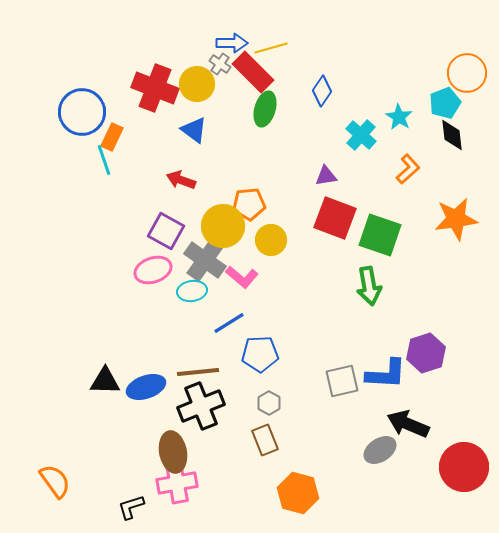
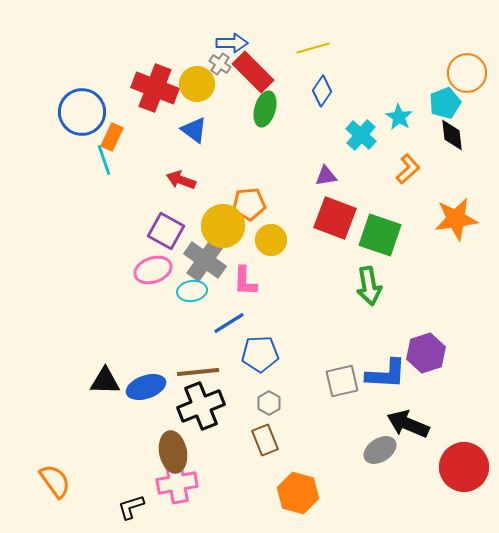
yellow line at (271, 48): moved 42 px right
pink L-shape at (242, 277): moved 3 px right, 4 px down; rotated 52 degrees clockwise
